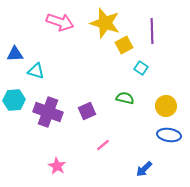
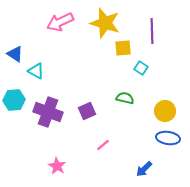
pink arrow: rotated 136 degrees clockwise
yellow square: moved 1 px left, 3 px down; rotated 24 degrees clockwise
blue triangle: rotated 36 degrees clockwise
cyan triangle: rotated 12 degrees clockwise
yellow circle: moved 1 px left, 5 px down
blue ellipse: moved 1 px left, 3 px down
